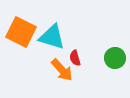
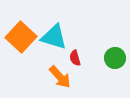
orange square: moved 5 px down; rotated 16 degrees clockwise
cyan triangle: moved 2 px right
orange arrow: moved 2 px left, 7 px down
